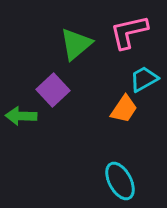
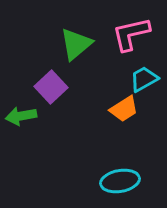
pink L-shape: moved 2 px right, 2 px down
purple square: moved 2 px left, 3 px up
orange trapezoid: rotated 24 degrees clockwise
green arrow: rotated 12 degrees counterclockwise
cyan ellipse: rotated 72 degrees counterclockwise
